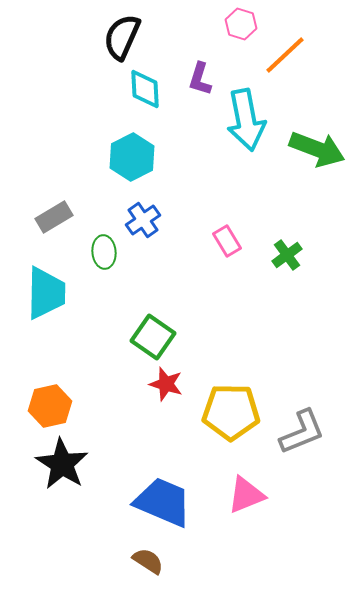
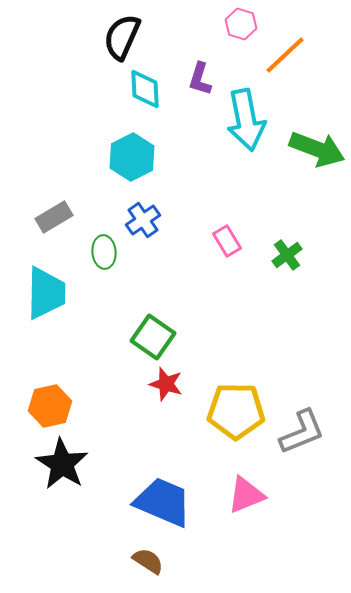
yellow pentagon: moved 5 px right, 1 px up
